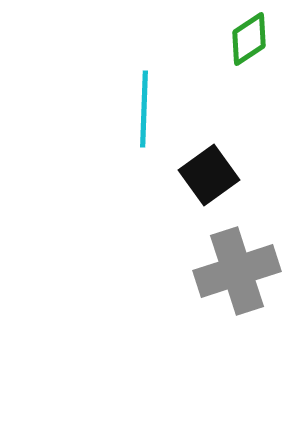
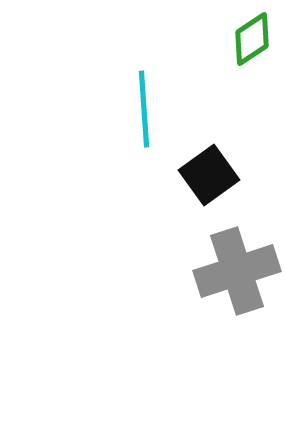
green diamond: moved 3 px right
cyan line: rotated 6 degrees counterclockwise
